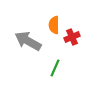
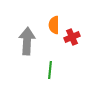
gray arrow: moved 1 px left; rotated 64 degrees clockwise
green line: moved 5 px left, 2 px down; rotated 18 degrees counterclockwise
